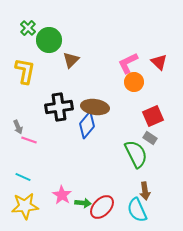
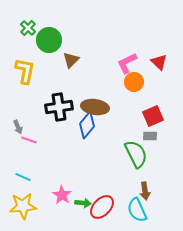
pink L-shape: moved 1 px left
gray rectangle: moved 2 px up; rotated 32 degrees counterclockwise
yellow star: moved 2 px left
